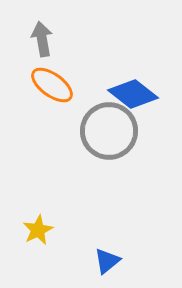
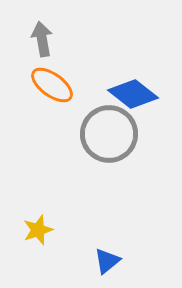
gray circle: moved 3 px down
yellow star: rotated 8 degrees clockwise
